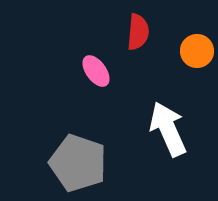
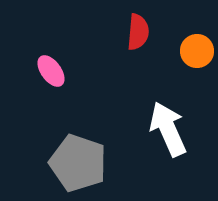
pink ellipse: moved 45 px left
